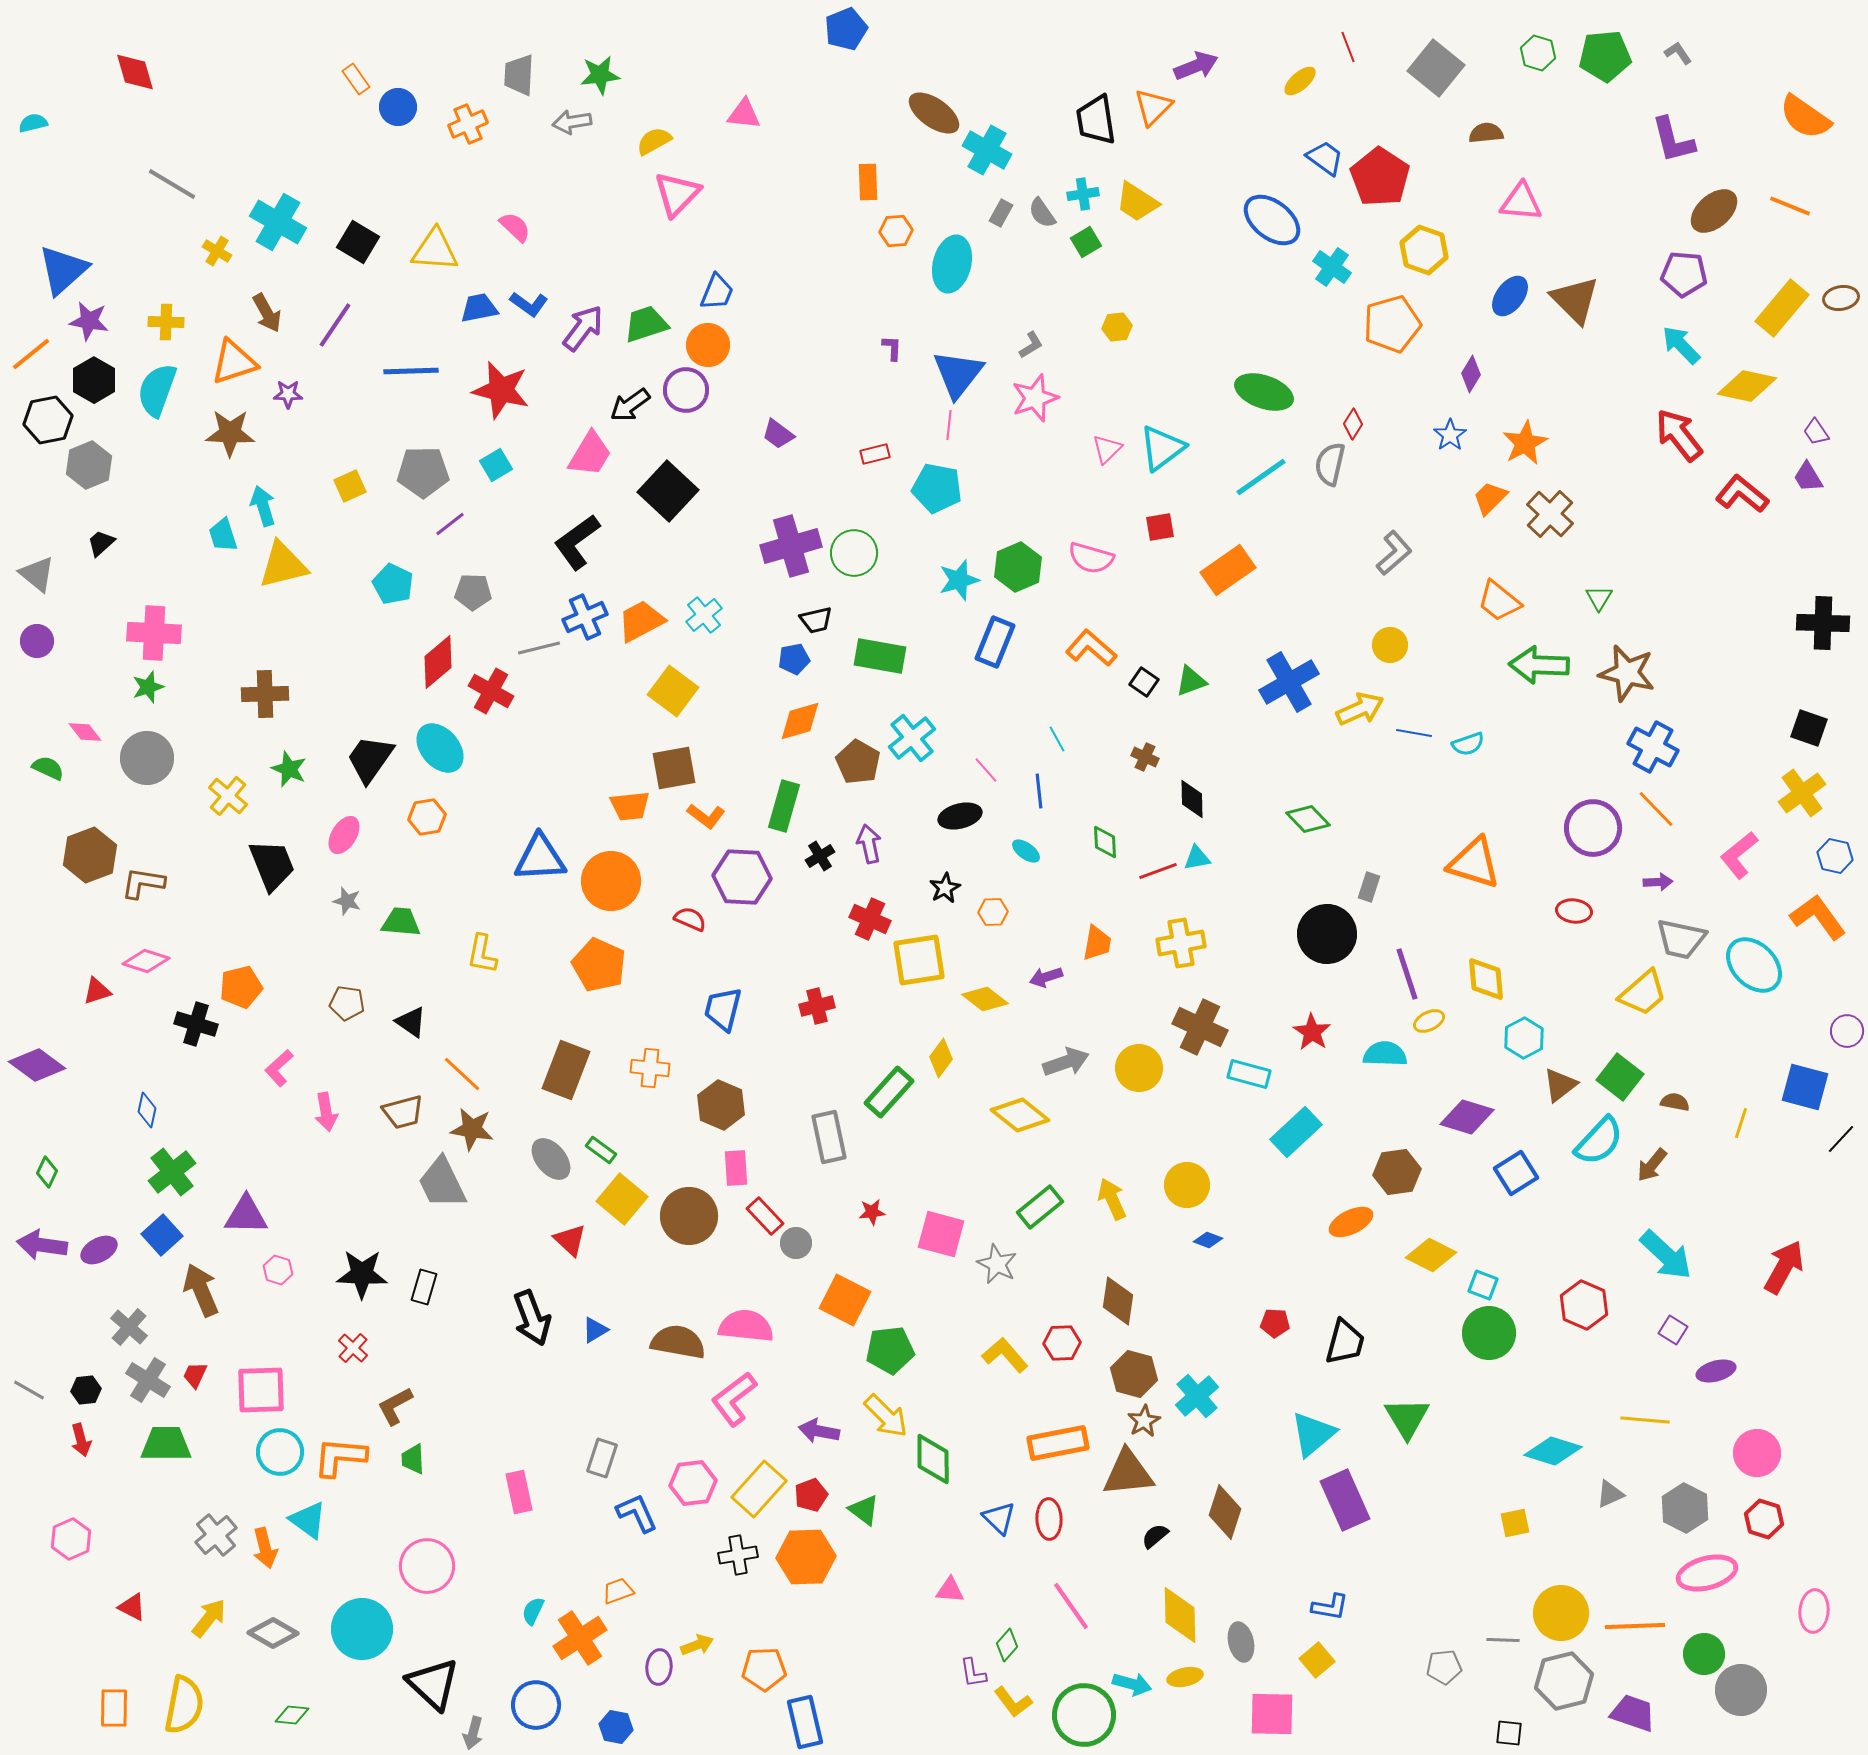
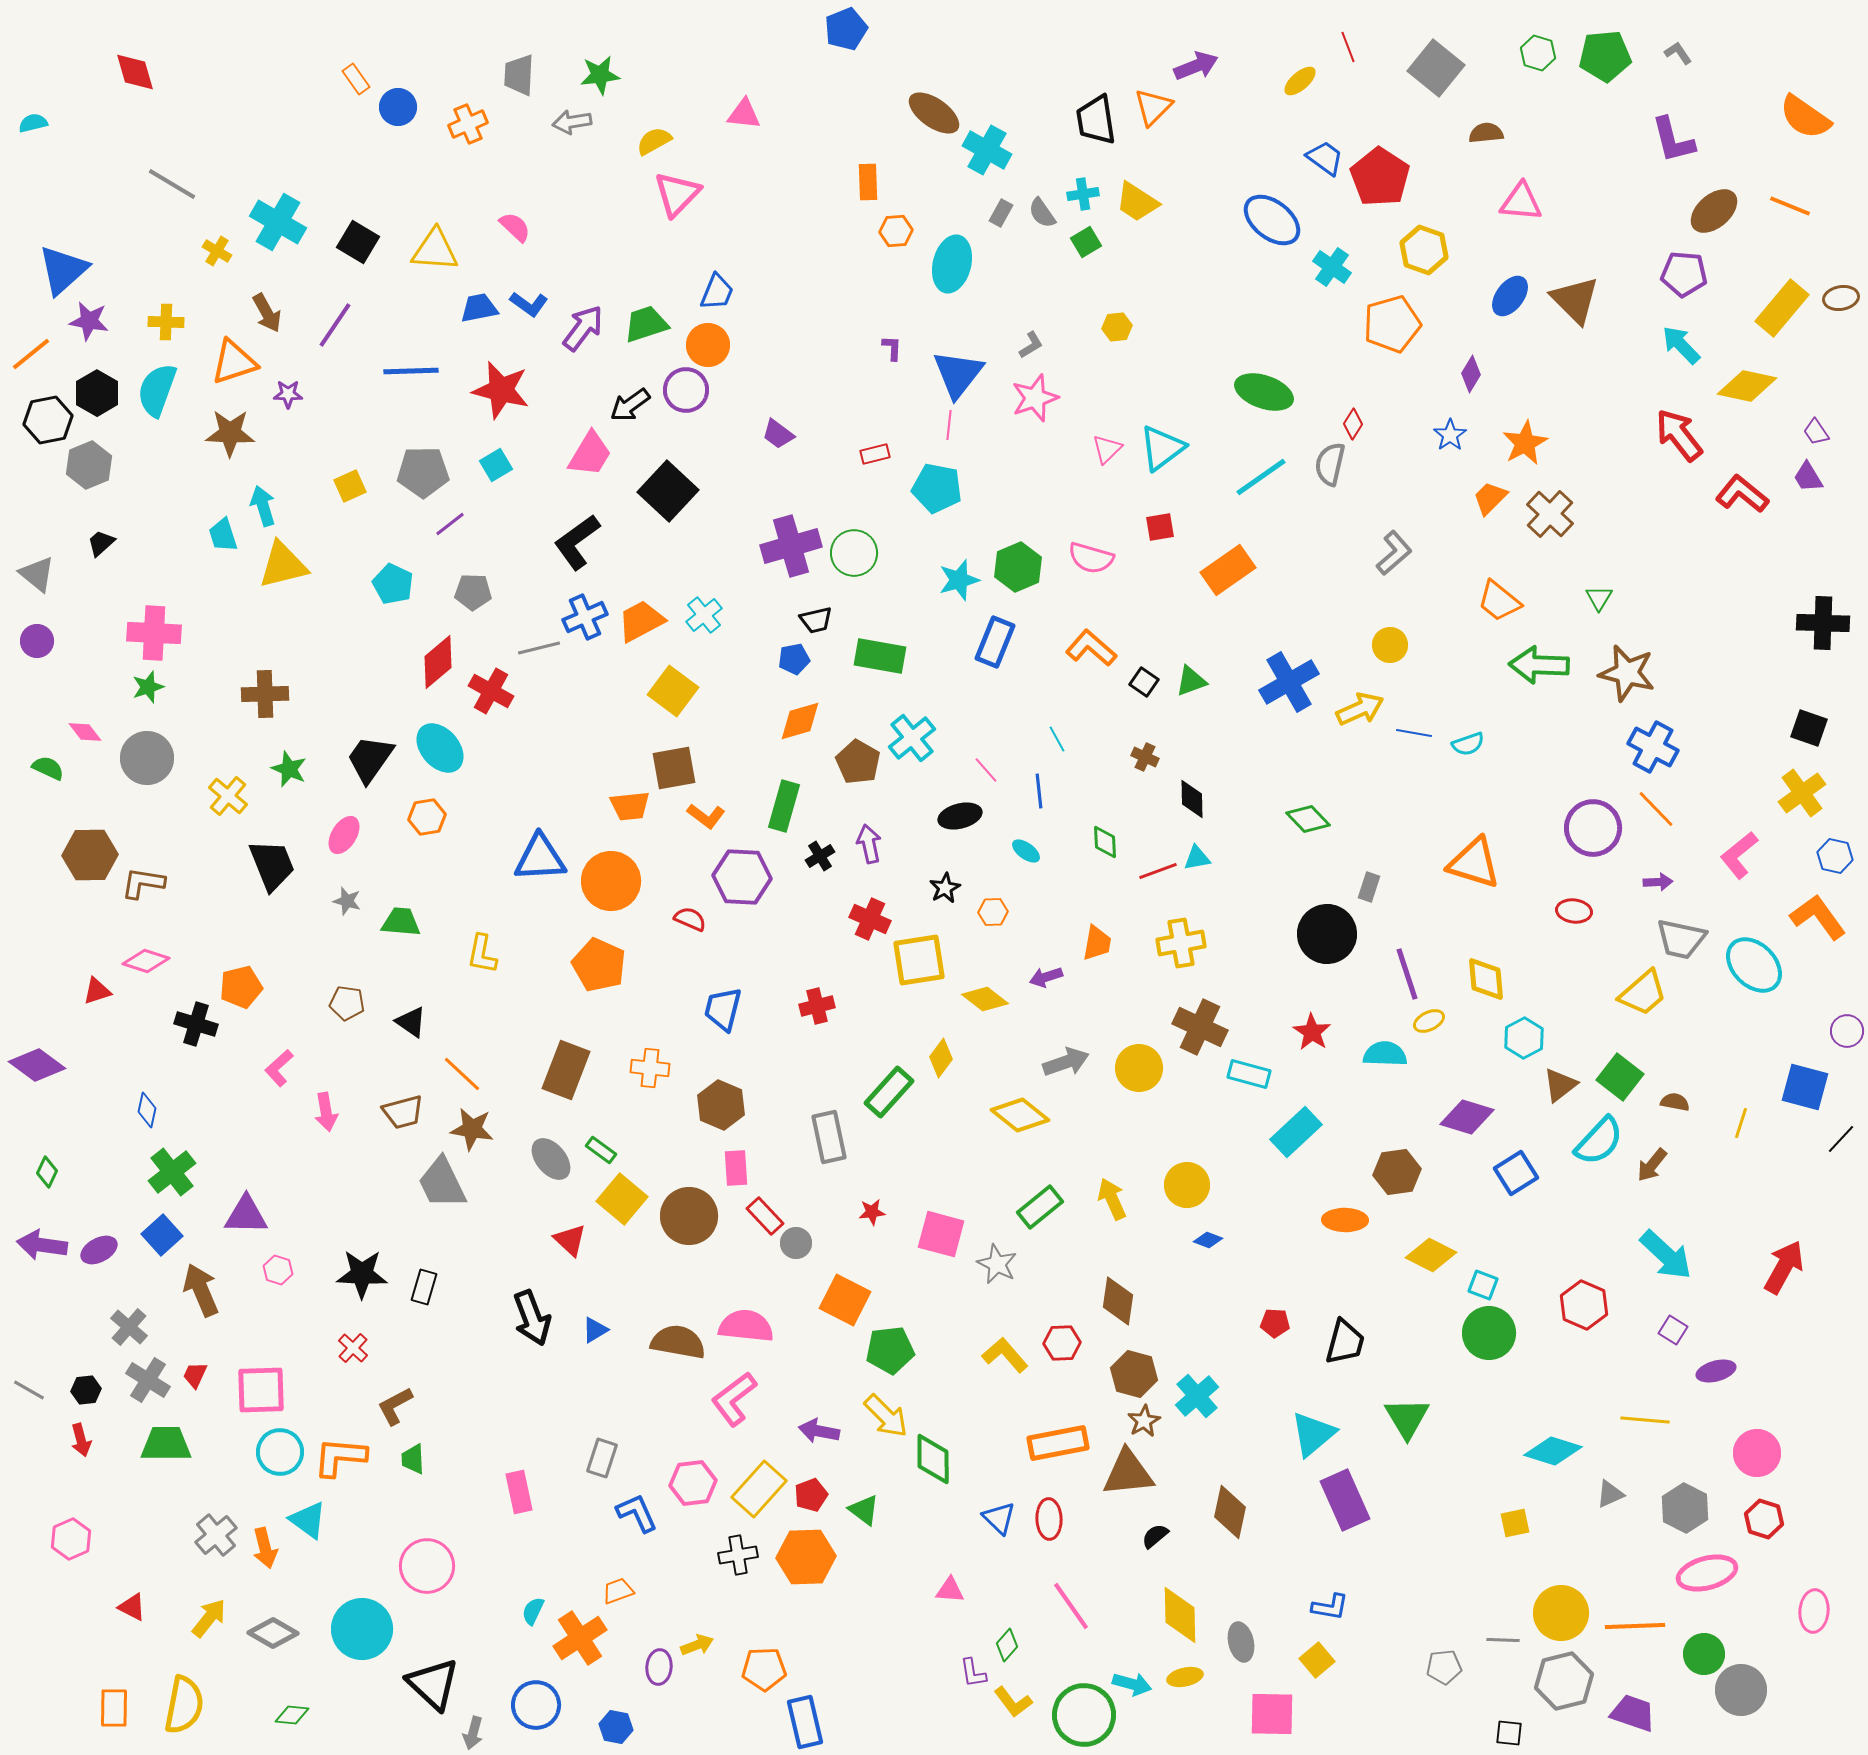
black hexagon at (94, 380): moved 3 px right, 13 px down
brown hexagon at (90, 855): rotated 20 degrees clockwise
orange ellipse at (1351, 1222): moved 6 px left, 2 px up; rotated 27 degrees clockwise
brown diamond at (1225, 1512): moved 5 px right; rotated 6 degrees counterclockwise
